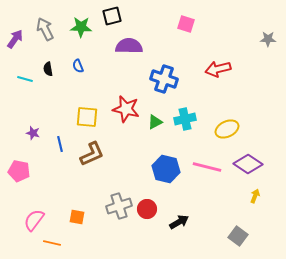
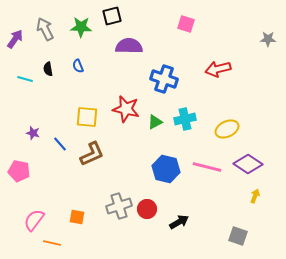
blue line: rotated 28 degrees counterclockwise
gray square: rotated 18 degrees counterclockwise
